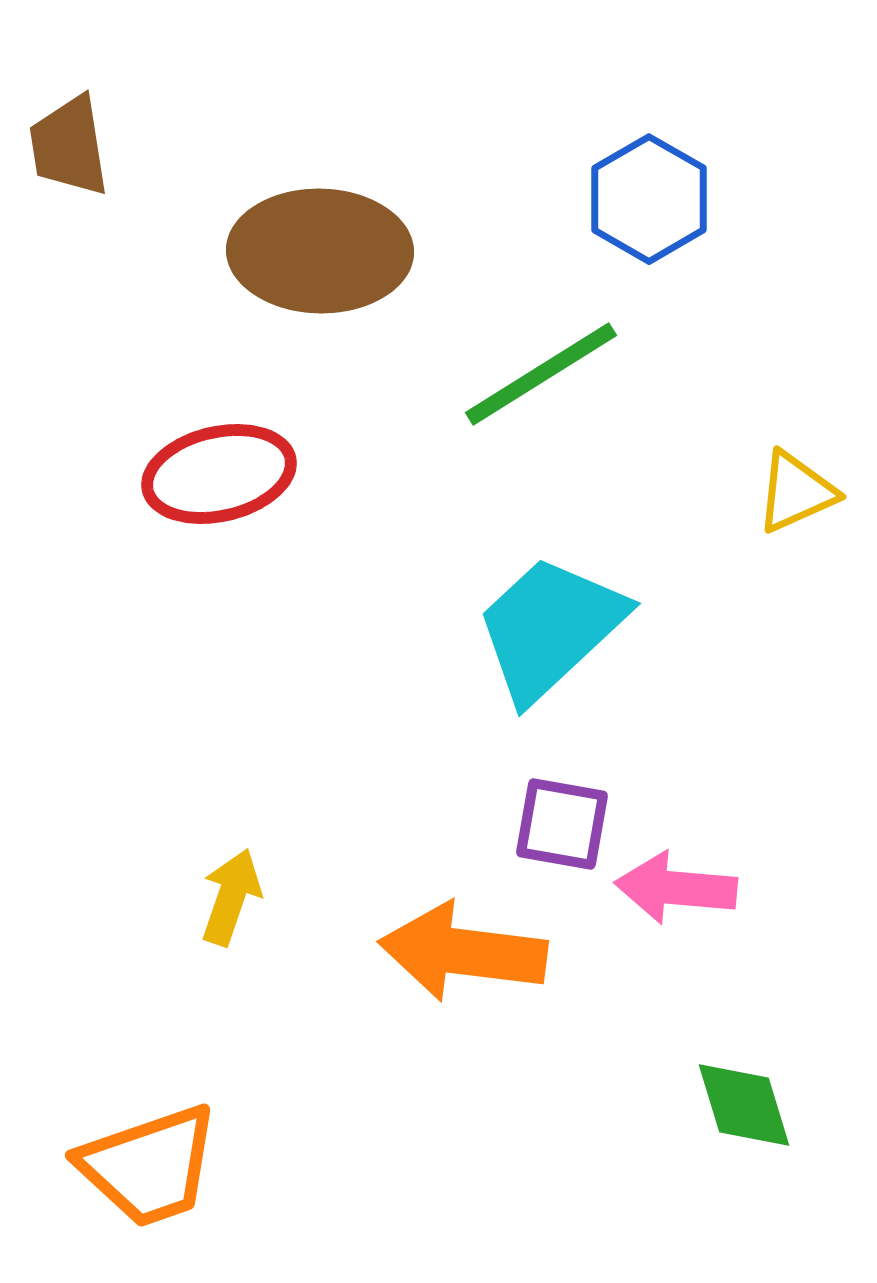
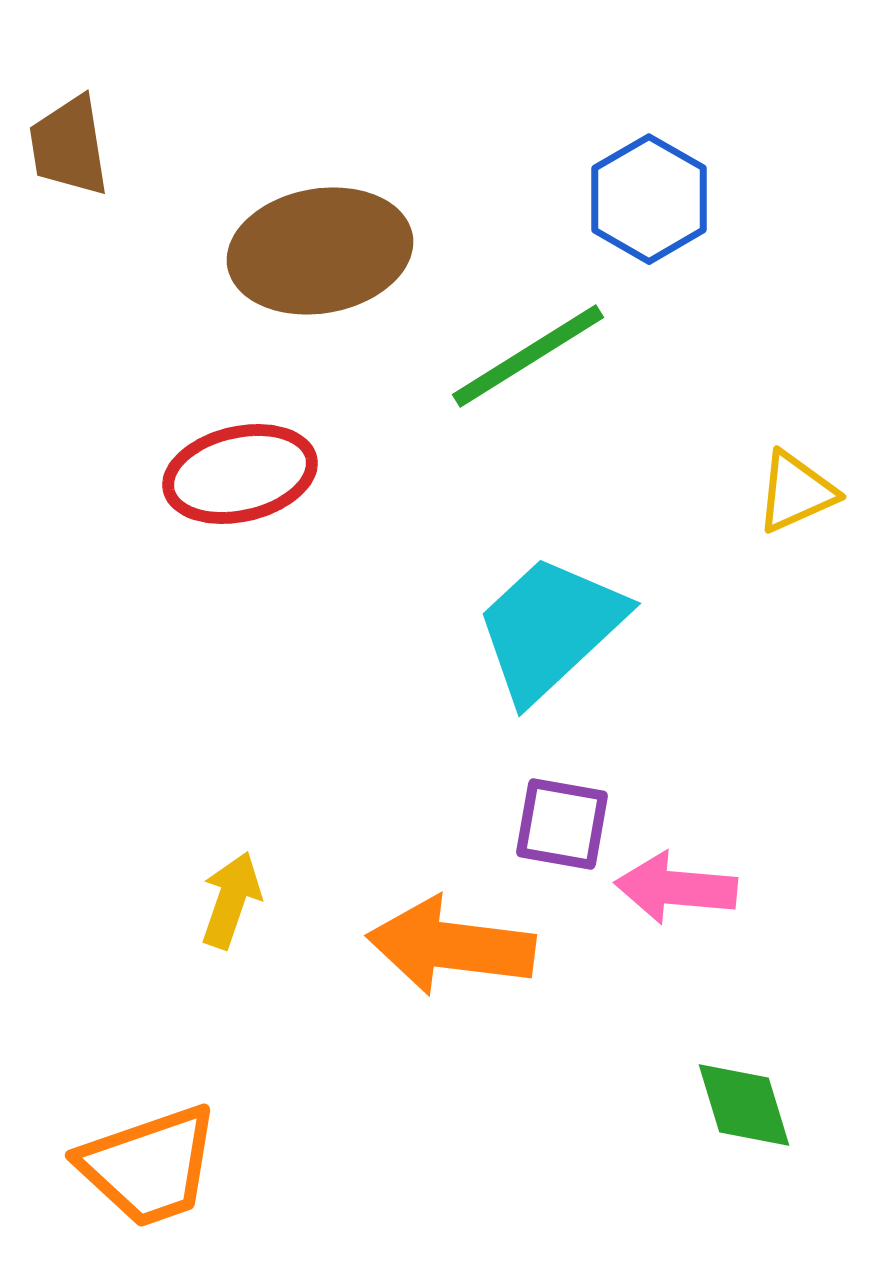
brown ellipse: rotated 11 degrees counterclockwise
green line: moved 13 px left, 18 px up
red ellipse: moved 21 px right
yellow arrow: moved 3 px down
orange arrow: moved 12 px left, 6 px up
